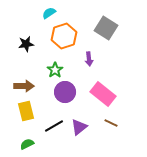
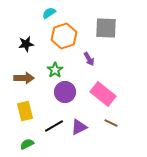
gray square: rotated 30 degrees counterclockwise
purple arrow: rotated 24 degrees counterclockwise
brown arrow: moved 8 px up
yellow rectangle: moved 1 px left
purple triangle: rotated 12 degrees clockwise
